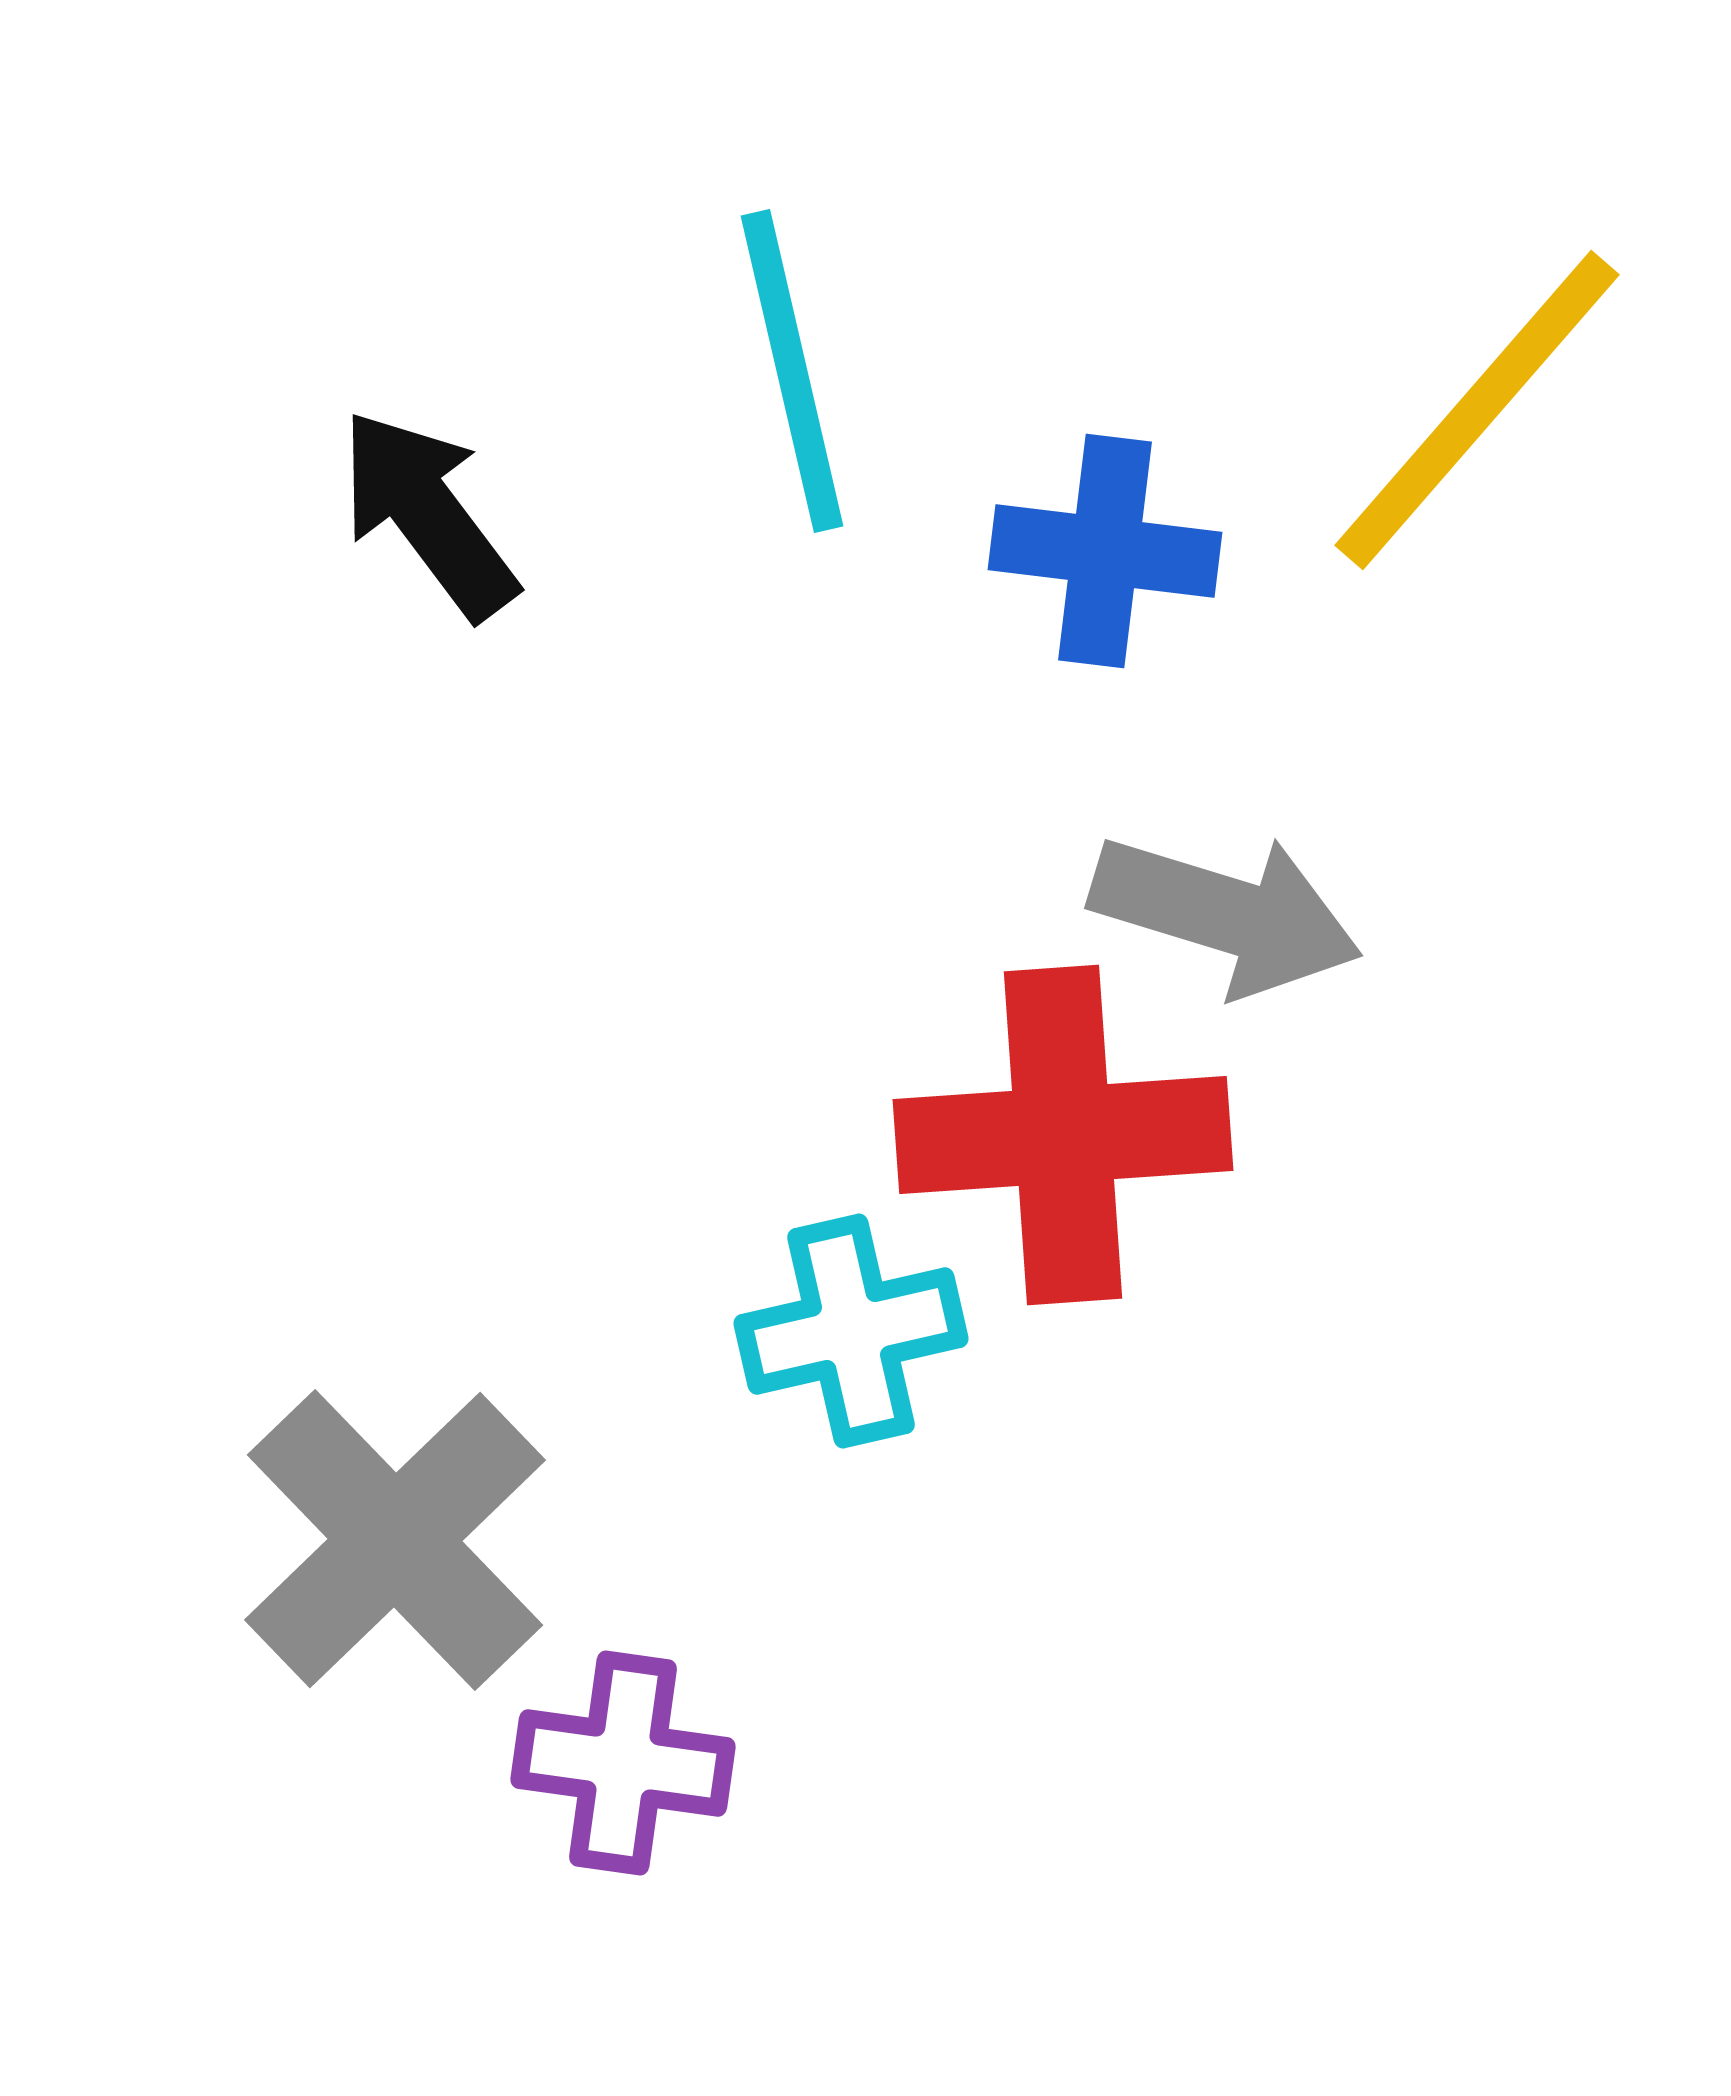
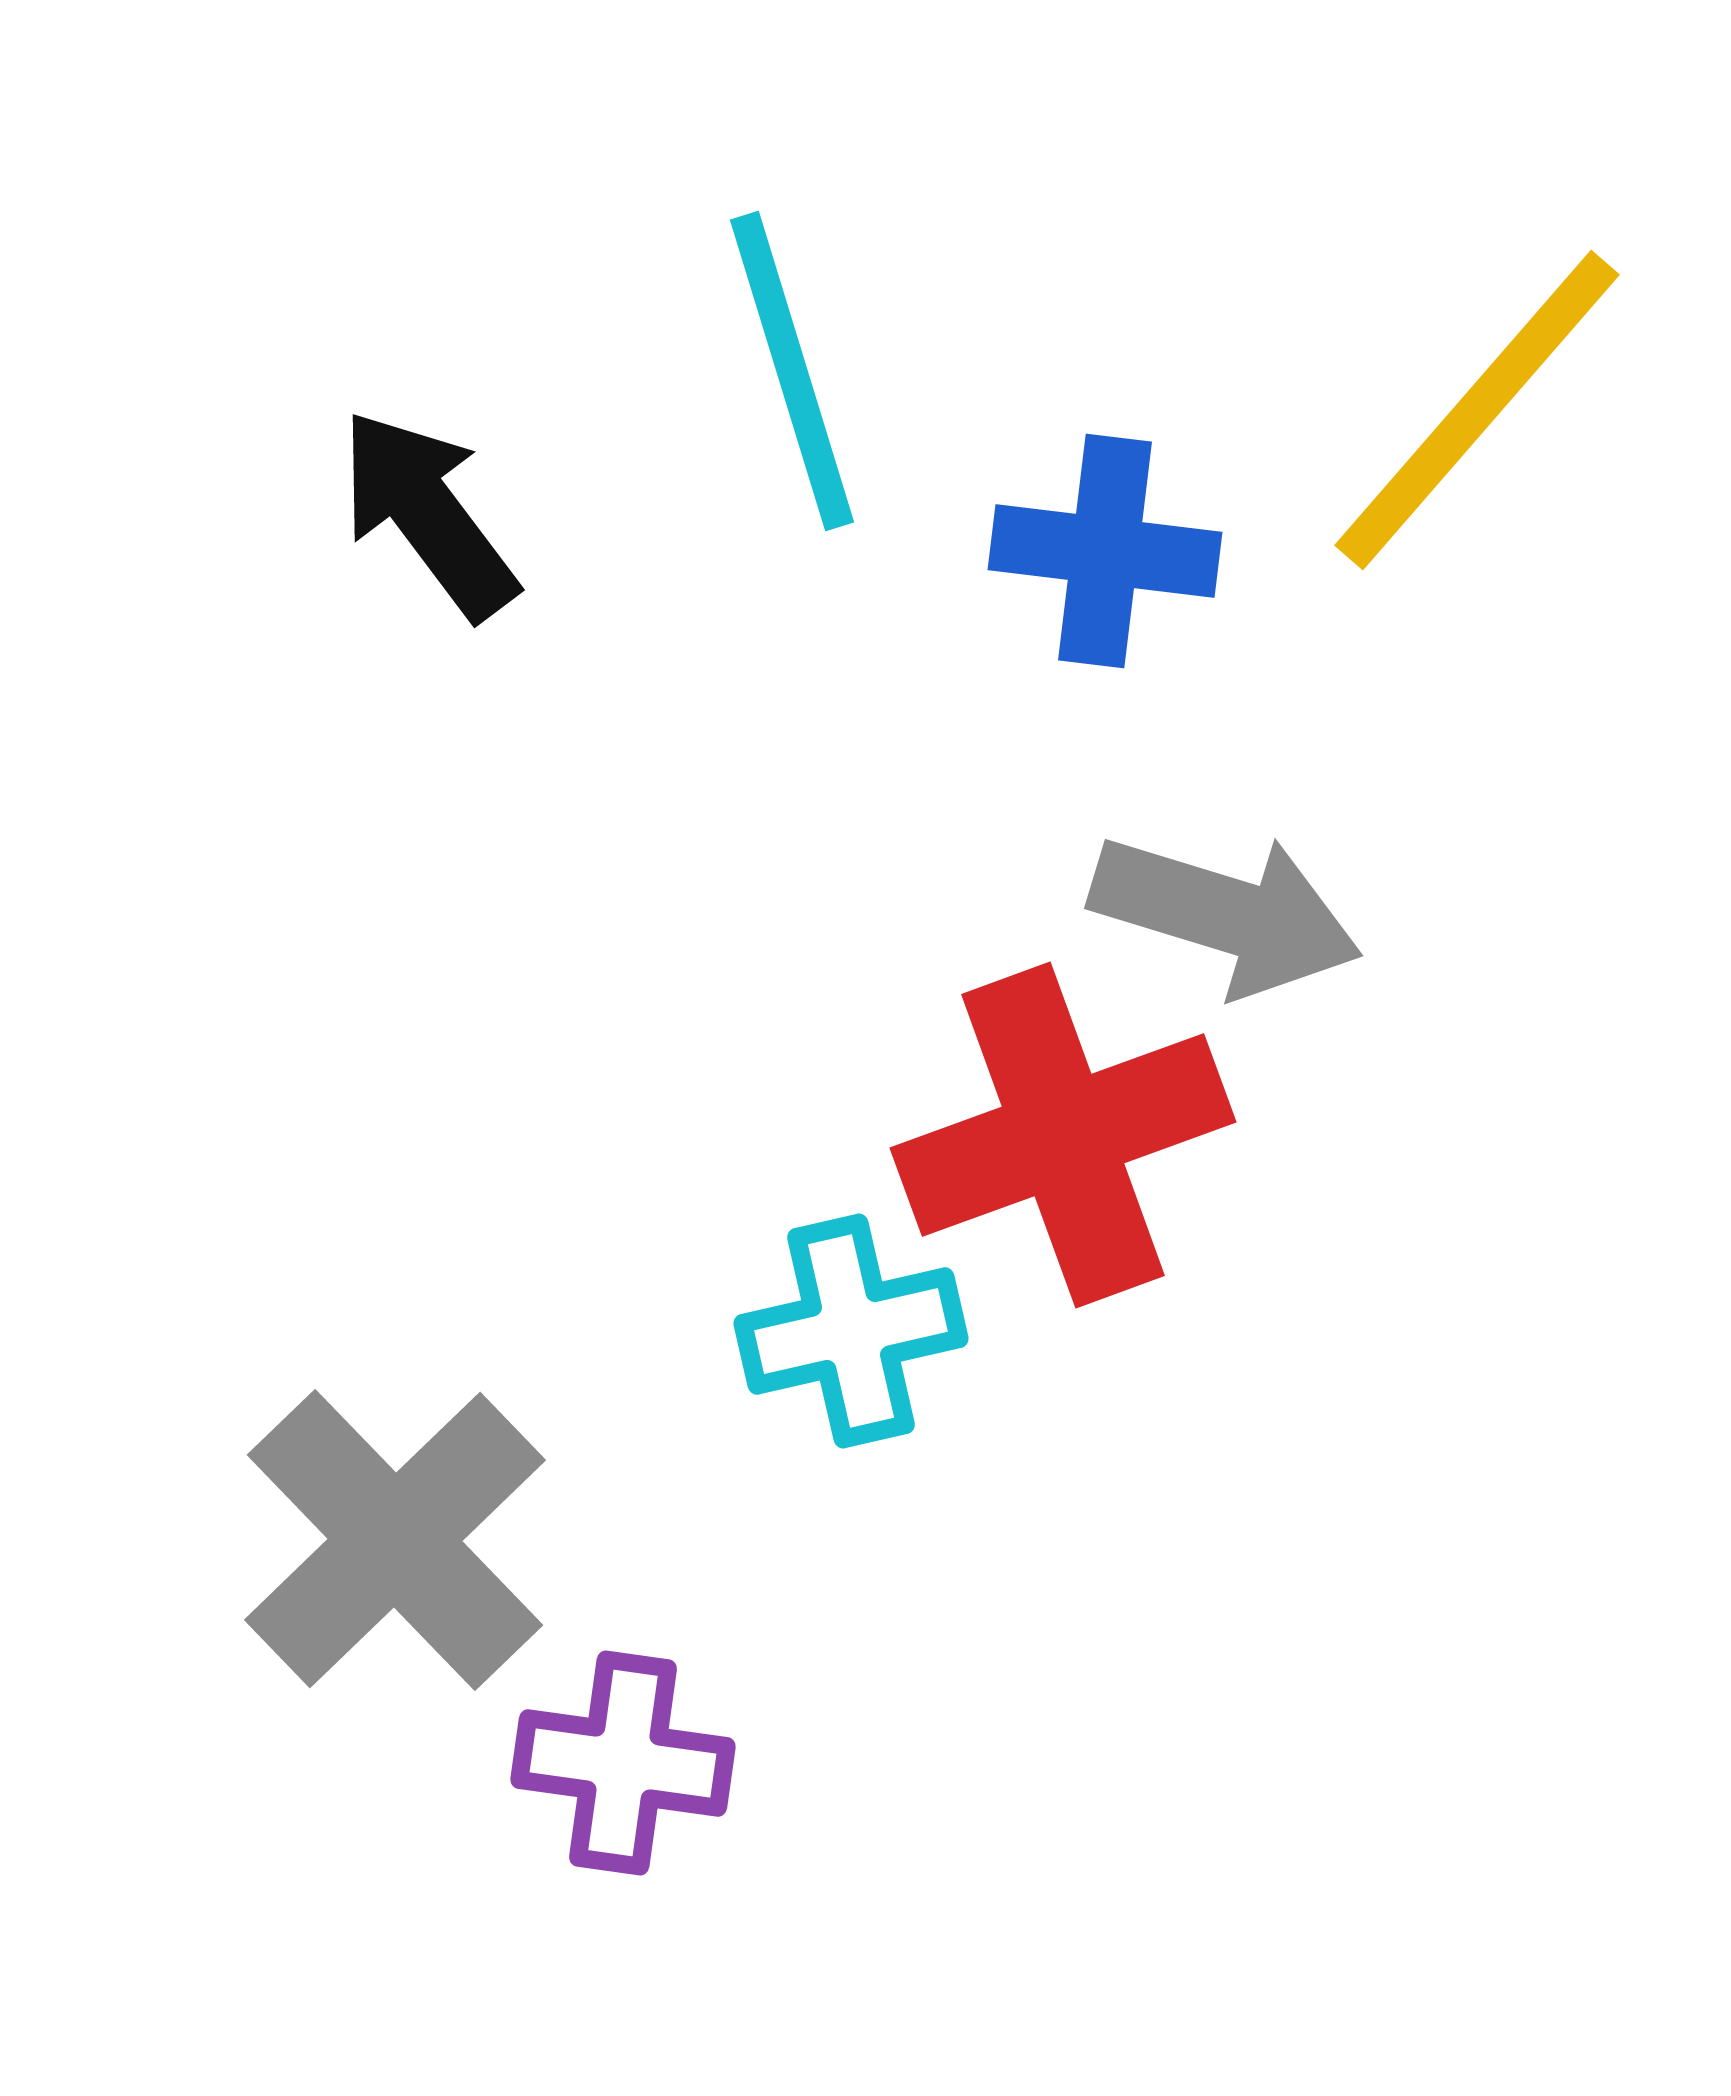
cyan line: rotated 4 degrees counterclockwise
red cross: rotated 16 degrees counterclockwise
